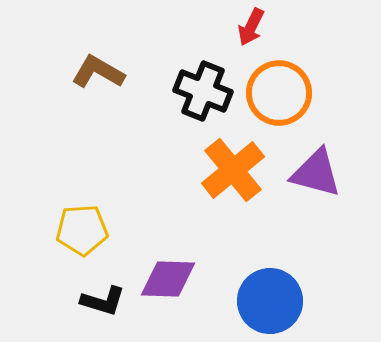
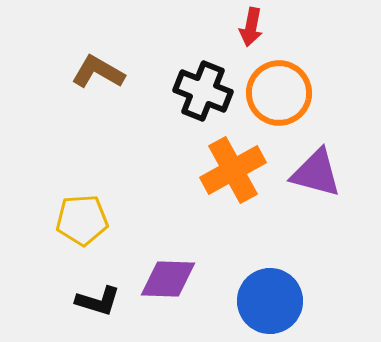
red arrow: rotated 15 degrees counterclockwise
orange cross: rotated 10 degrees clockwise
yellow pentagon: moved 10 px up
black L-shape: moved 5 px left
